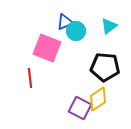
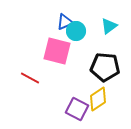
pink square: moved 10 px right, 3 px down; rotated 8 degrees counterclockwise
red line: rotated 54 degrees counterclockwise
purple square: moved 3 px left, 1 px down
